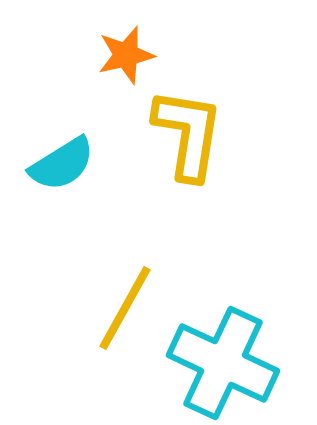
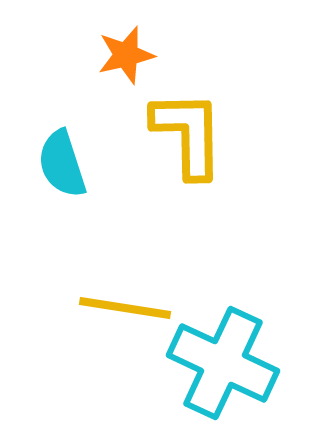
yellow L-shape: rotated 10 degrees counterclockwise
cyan semicircle: rotated 104 degrees clockwise
yellow line: rotated 70 degrees clockwise
